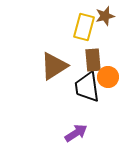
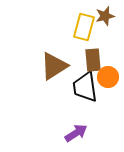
black trapezoid: moved 2 px left
